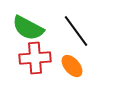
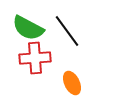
black line: moved 9 px left
orange ellipse: moved 17 px down; rotated 15 degrees clockwise
